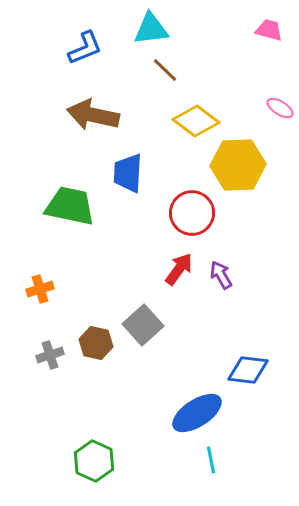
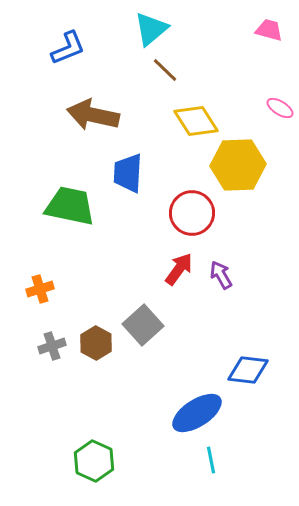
cyan triangle: rotated 33 degrees counterclockwise
blue L-shape: moved 17 px left
yellow diamond: rotated 21 degrees clockwise
brown hexagon: rotated 16 degrees clockwise
gray cross: moved 2 px right, 9 px up
